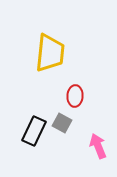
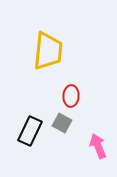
yellow trapezoid: moved 2 px left, 2 px up
red ellipse: moved 4 px left
black rectangle: moved 4 px left
